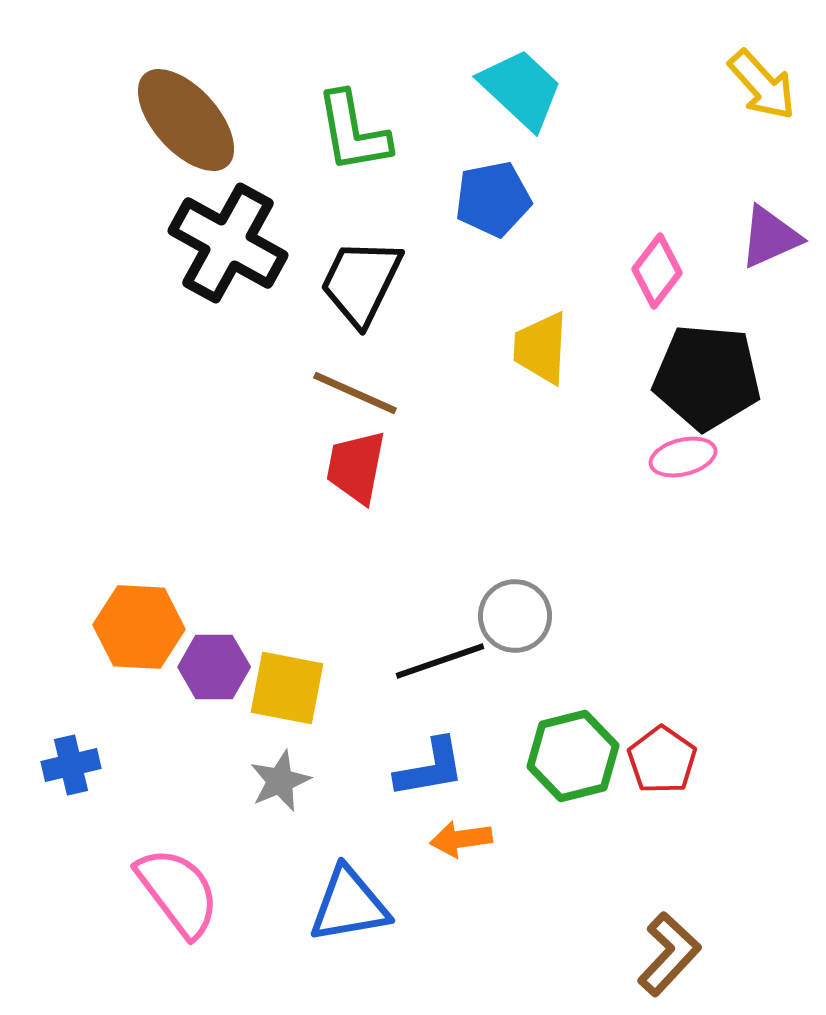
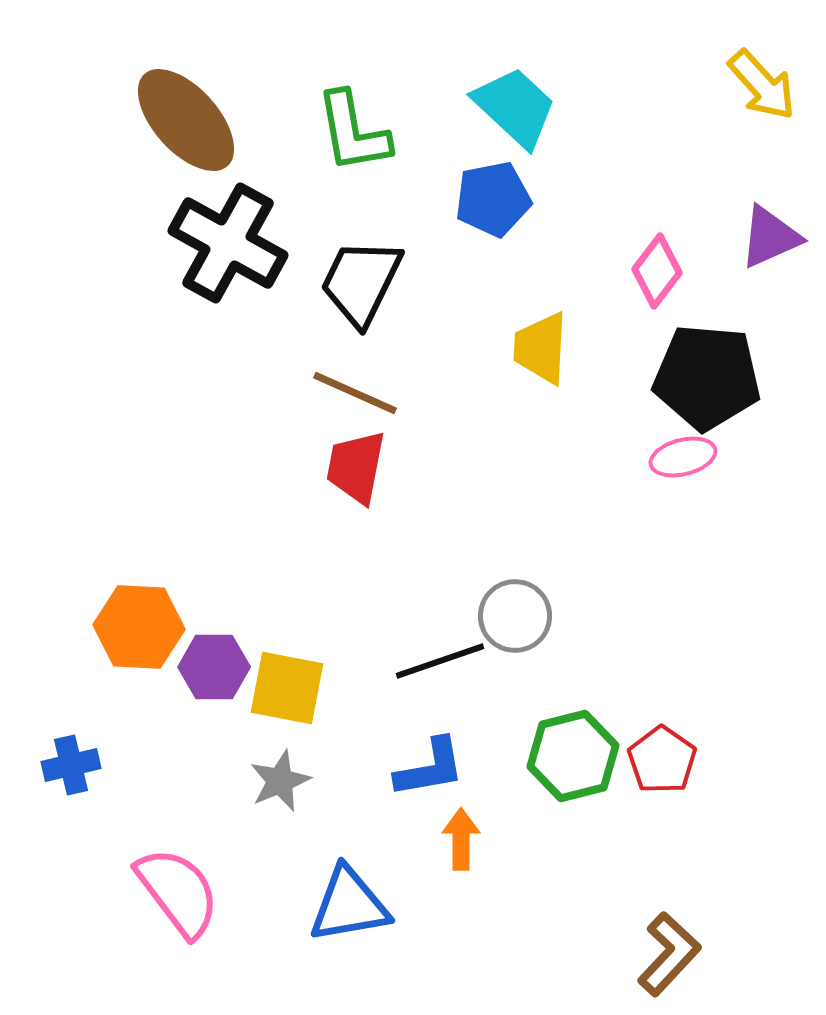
cyan trapezoid: moved 6 px left, 18 px down
orange arrow: rotated 98 degrees clockwise
